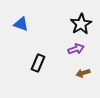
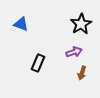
purple arrow: moved 2 px left, 3 px down
brown arrow: moved 1 px left; rotated 56 degrees counterclockwise
